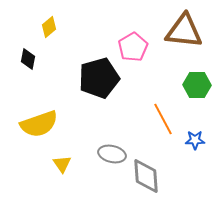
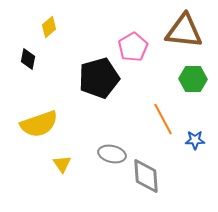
green hexagon: moved 4 px left, 6 px up
